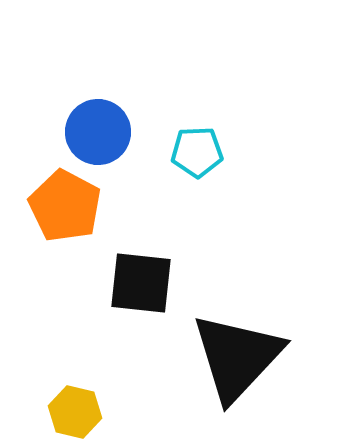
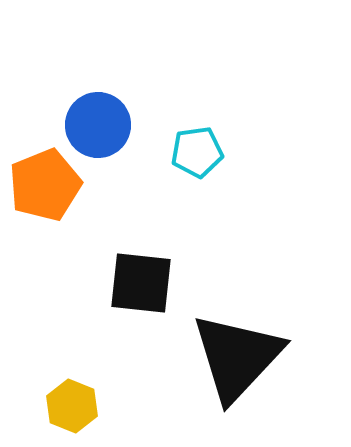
blue circle: moved 7 px up
cyan pentagon: rotated 6 degrees counterclockwise
orange pentagon: moved 20 px left, 21 px up; rotated 22 degrees clockwise
yellow hexagon: moved 3 px left, 6 px up; rotated 9 degrees clockwise
